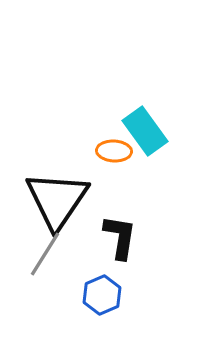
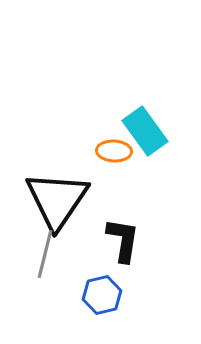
black L-shape: moved 3 px right, 3 px down
gray line: rotated 18 degrees counterclockwise
blue hexagon: rotated 9 degrees clockwise
